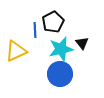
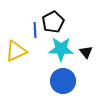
black triangle: moved 4 px right, 9 px down
cyan star: rotated 15 degrees clockwise
blue circle: moved 3 px right, 7 px down
